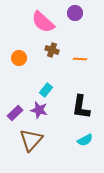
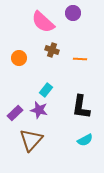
purple circle: moved 2 px left
